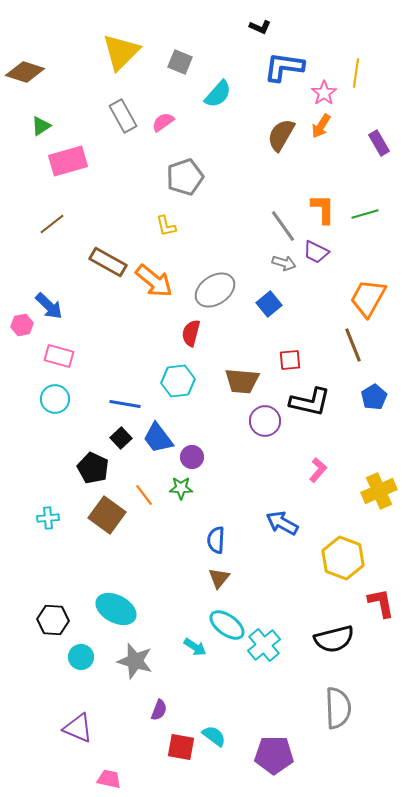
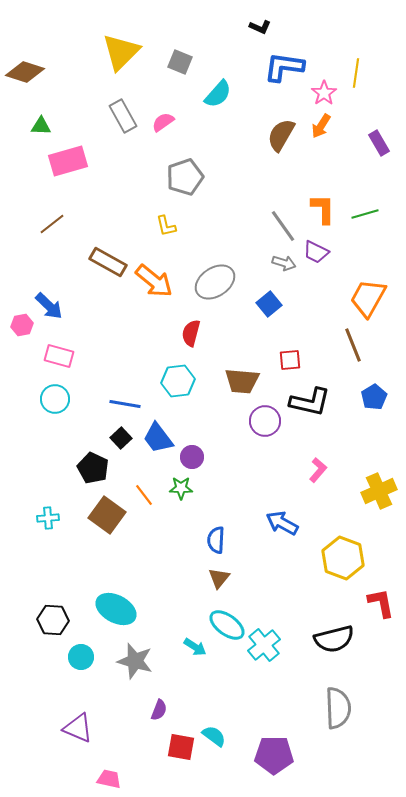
green triangle at (41, 126): rotated 35 degrees clockwise
gray ellipse at (215, 290): moved 8 px up
